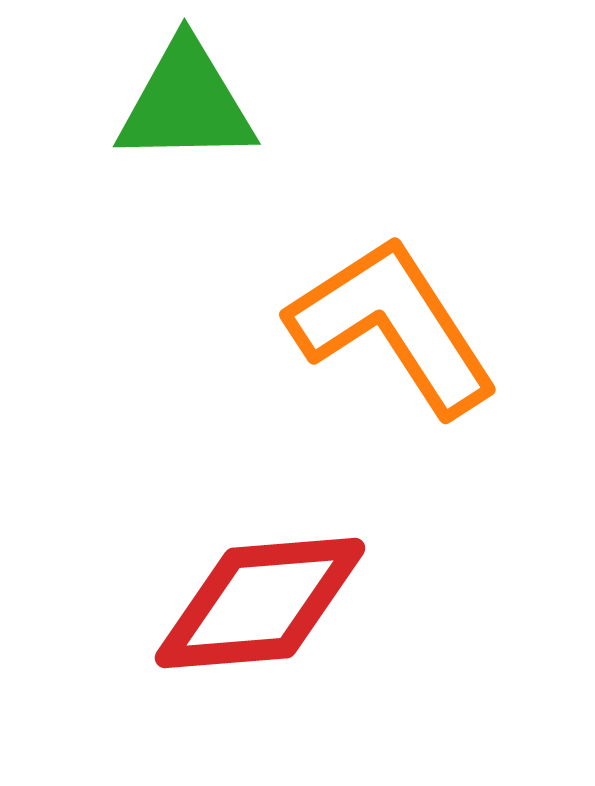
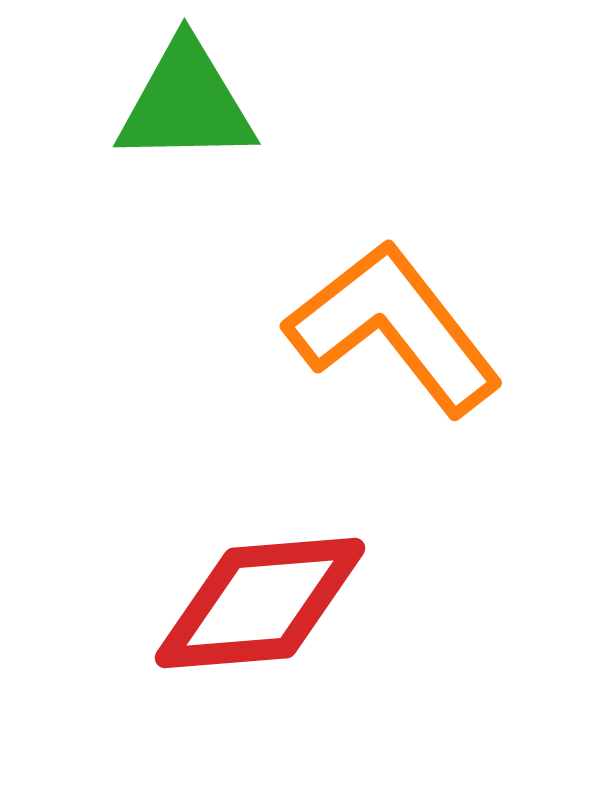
orange L-shape: moved 1 px right, 2 px down; rotated 5 degrees counterclockwise
